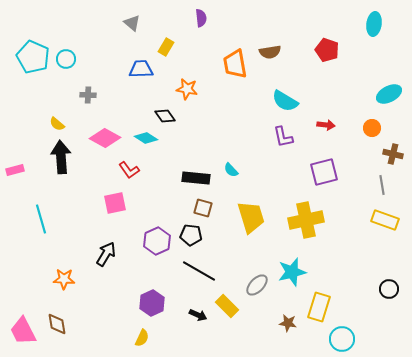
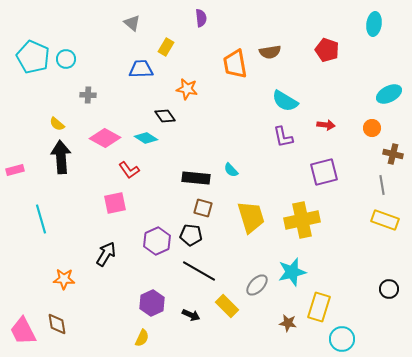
yellow cross at (306, 220): moved 4 px left
black arrow at (198, 315): moved 7 px left
